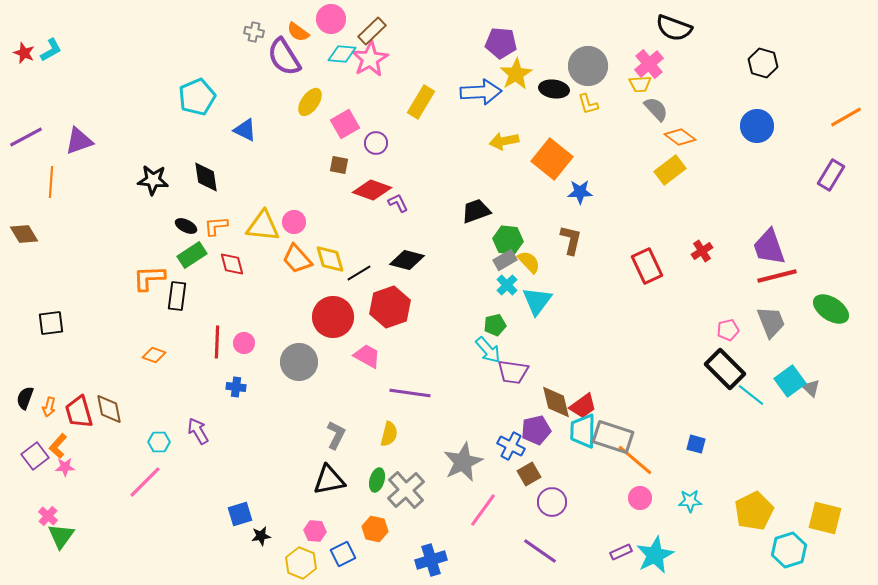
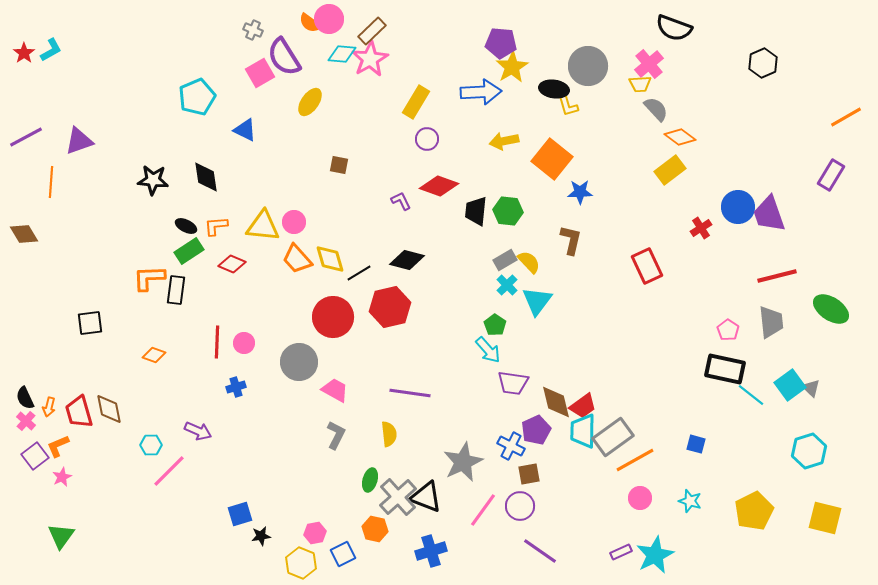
pink circle at (331, 19): moved 2 px left
gray cross at (254, 32): moved 1 px left, 2 px up; rotated 12 degrees clockwise
orange semicircle at (298, 32): moved 12 px right, 9 px up
red star at (24, 53): rotated 15 degrees clockwise
black hexagon at (763, 63): rotated 20 degrees clockwise
yellow star at (516, 74): moved 4 px left, 7 px up
yellow rectangle at (421, 102): moved 5 px left
yellow L-shape at (588, 104): moved 20 px left, 2 px down
pink square at (345, 124): moved 85 px left, 51 px up
blue circle at (757, 126): moved 19 px left, 81 px down
purple circle at (376, 143): moved 51 px right, 4 px up
red diamond at (372, 190): moved 67 px right, 4 px up
purple L-shape at (398, 203): moved 3 px right, 2 px up
black trapezoid at (476, 211): rotated 64 degrees counterclockwise
green hexagon at (508, 240): moved 29 px up
purple trapezoid at (769, 247): moved 33 px up
red cross at (702, 251): moved 1 px left, 23 px up
green rectangle at (192, 255): moved 3 px left, 4 px up
red diamond at (232, 264): rotated 52 degrees counterclockwise
black rectangle at (177, 296): moved 1 px left, 6 px up
red hexagon at (390, 307): rotated 6 degrees clockwise
gray trapezoid at (771, 322): rotated 16 degrees clockwise
black square at (51, 323): moved 39 px right
green pentagon at (495, 325): rotated 25 degrees counterclockwise
pink pentagon at (728, 330): rotated 25 degrees counterclockwise
pink trapezoid at (367, 356): moved 32 px left, 34 px down
black rectangle at (725, 369): rotated 33 degrees counterclockwise
purple trapezoid at (513, 372): moved 11 px down
cyan square at (790, 381): moved 4 px down
blue cross at (236, 387): rotated 24 degrees counterclockwise
black semicircle at (25, 398): rotated 45 degrees counterclockwise
purple pentagon at (536, 430): rotated 12 degrees counterclockwise
purple arrow at (198, 431): rotated 144 degrees clockwise
yellow semicircle at (389, 434): rotated 20 degrees counterclockwise
gray rectangle at (613, 437): rotated 54 degrees counterclockwise
cyan hexagon at (159, 442): moved 8 px left, 3 px down
orange L-shape at (58, 446): rotated 25 degrees clockwise
orange line at (635, 460): rotated 69 degrees counterclockwise
pink star at (65, 467): moved 3 px left, 10 px down; rotated 24 degrees counterclockwise
brown square at (529, 474): rotated 20 degrees clockwise
black triangle at (329, 480): moved 97 px right, 17 px down; rotated 32 degrees clockwise
green ellipse at (377, 480): moved 7 px left
pink line at (145, 482): moved 24 px right, 11 px up
gray cross at (406, 490): moved 8 px left, 7 px down
cyan star at (690, 501): rotated 20 degrees clockwise
purple circle at (552, 502): moved 32 px left, 4 px down
pink cross at (48, 516): moved 22 px left, 95 px up
pink hexagon at (315, 531): moved 2 px down; rotated 15 degrees counterclockwise
cyan hexagon at (789, 550): moved 20 px right, 99 px up
blue cross at (431, 560): moved 9 px up
